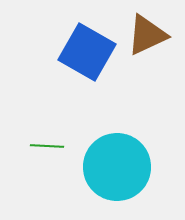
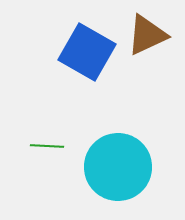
cyan circle: moved 1 px right
